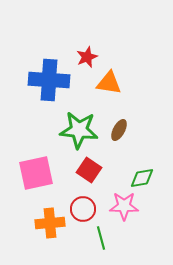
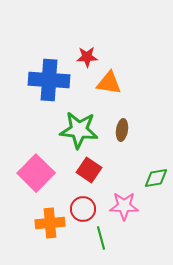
red star: rotated 20 degrees clockwise
brown ellipse: moved 3 px right; rotated 20 degrees counterclockwise
pink square: rotated 33 degrees counterclockwise
green diamond: moved 14 px right
